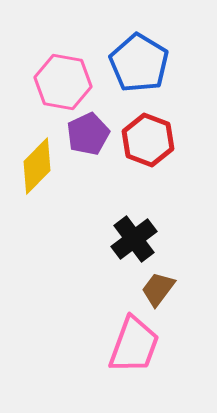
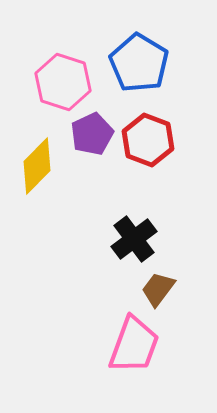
pink hexagon: rotated 8 degrees clockwise
purple pentagon: moved 4 px right
